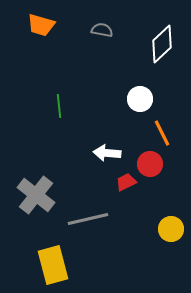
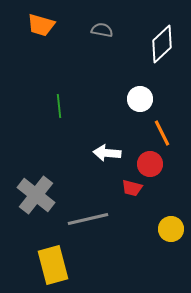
red trapezoid: moved 6 px right, 6 px down; rotated 140 degrees counterclockwise
